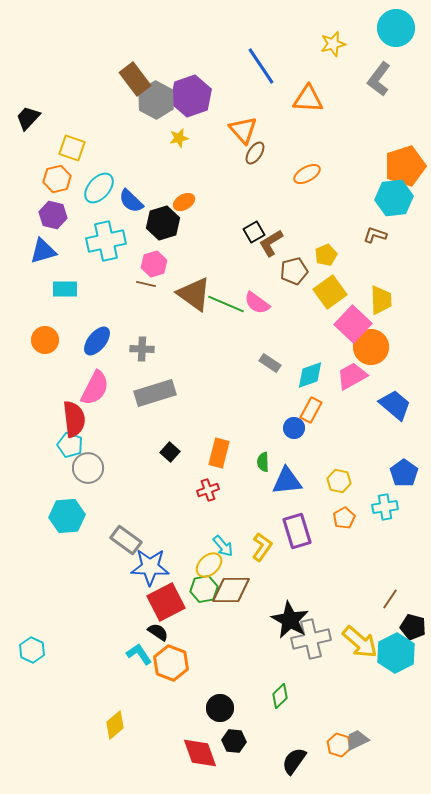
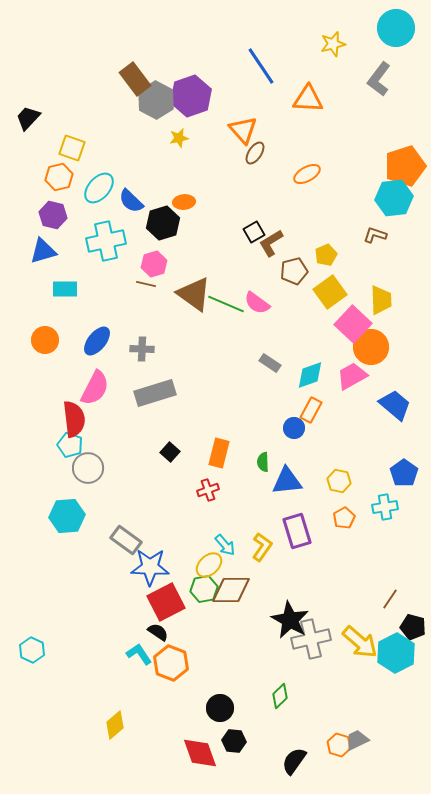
orange hexagon at (57, 179): moved 2 px right, 2 px up
orange ellipse at (184, 202): rotated 25 degrees clockwise
cyan arrow at (223, 546): moved 2 px right, 1 px up
